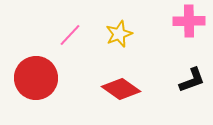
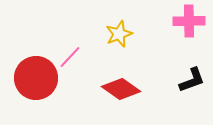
pink line: moved 22 px down
